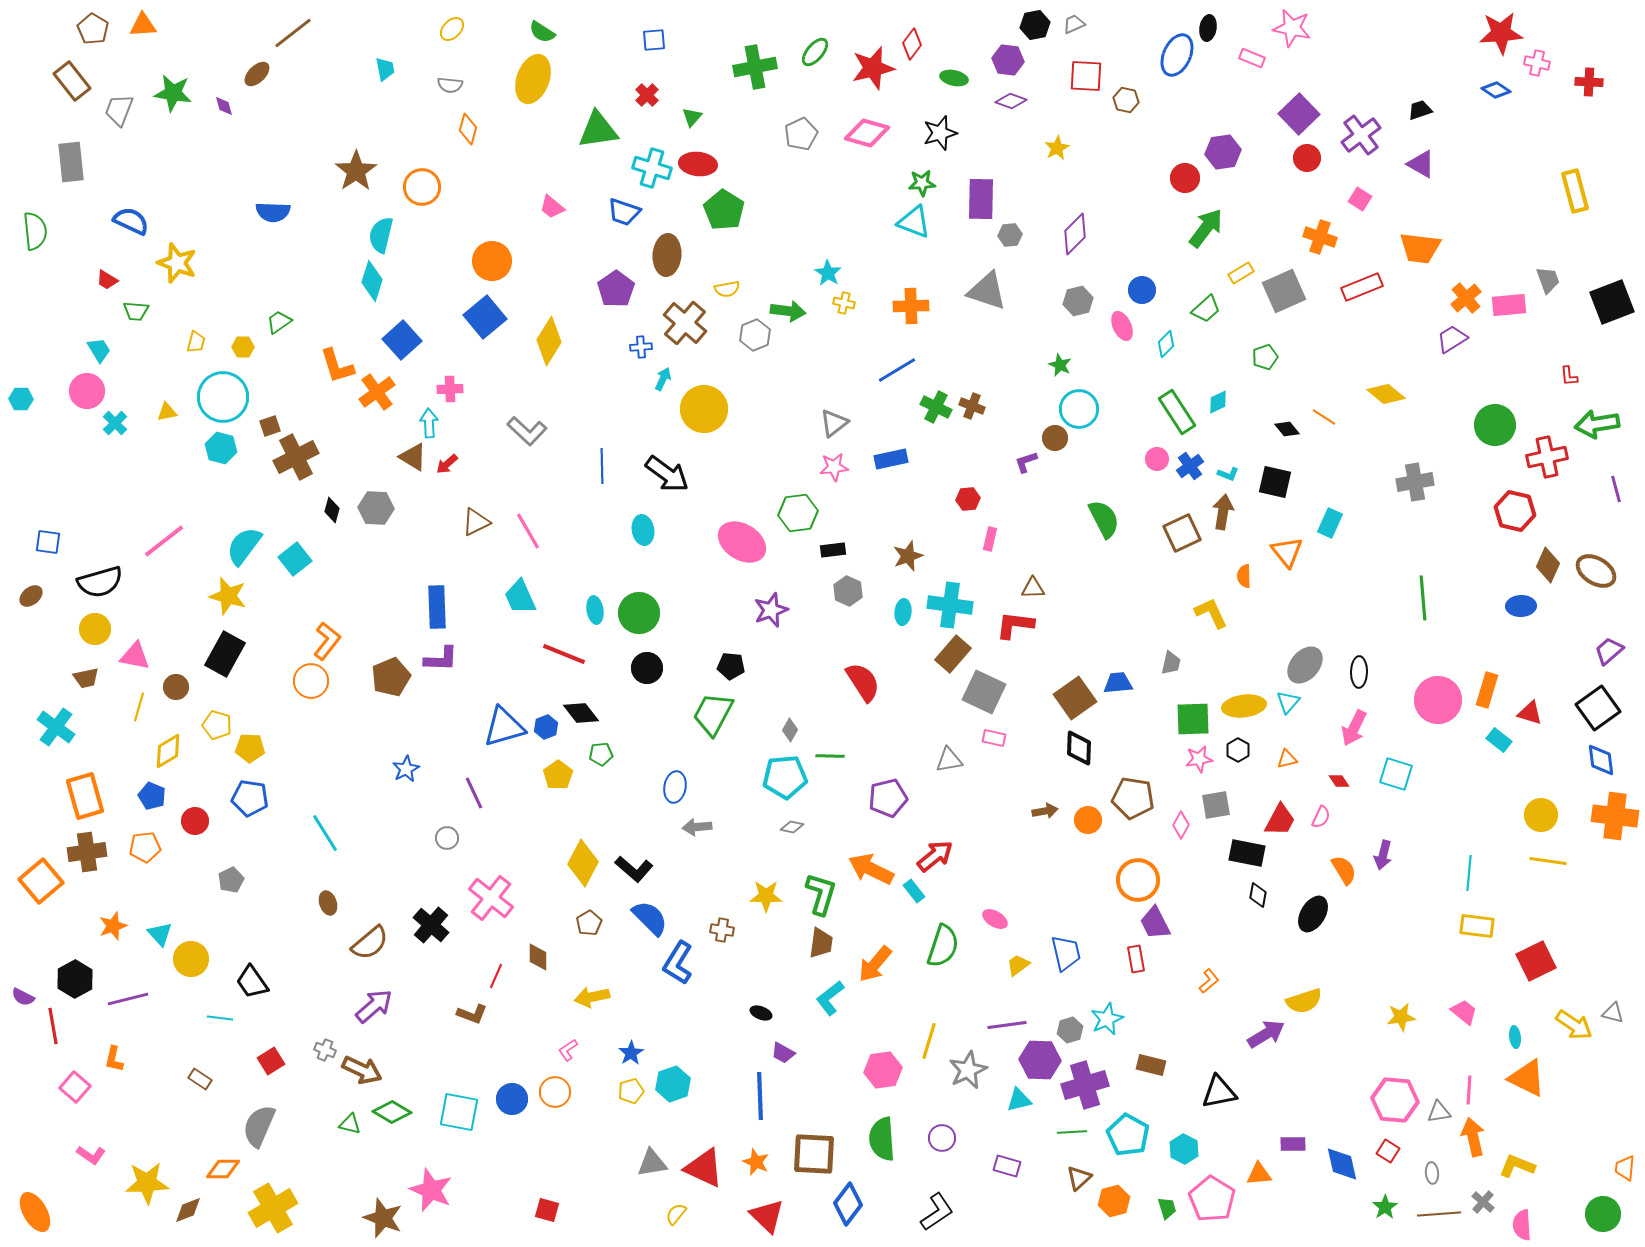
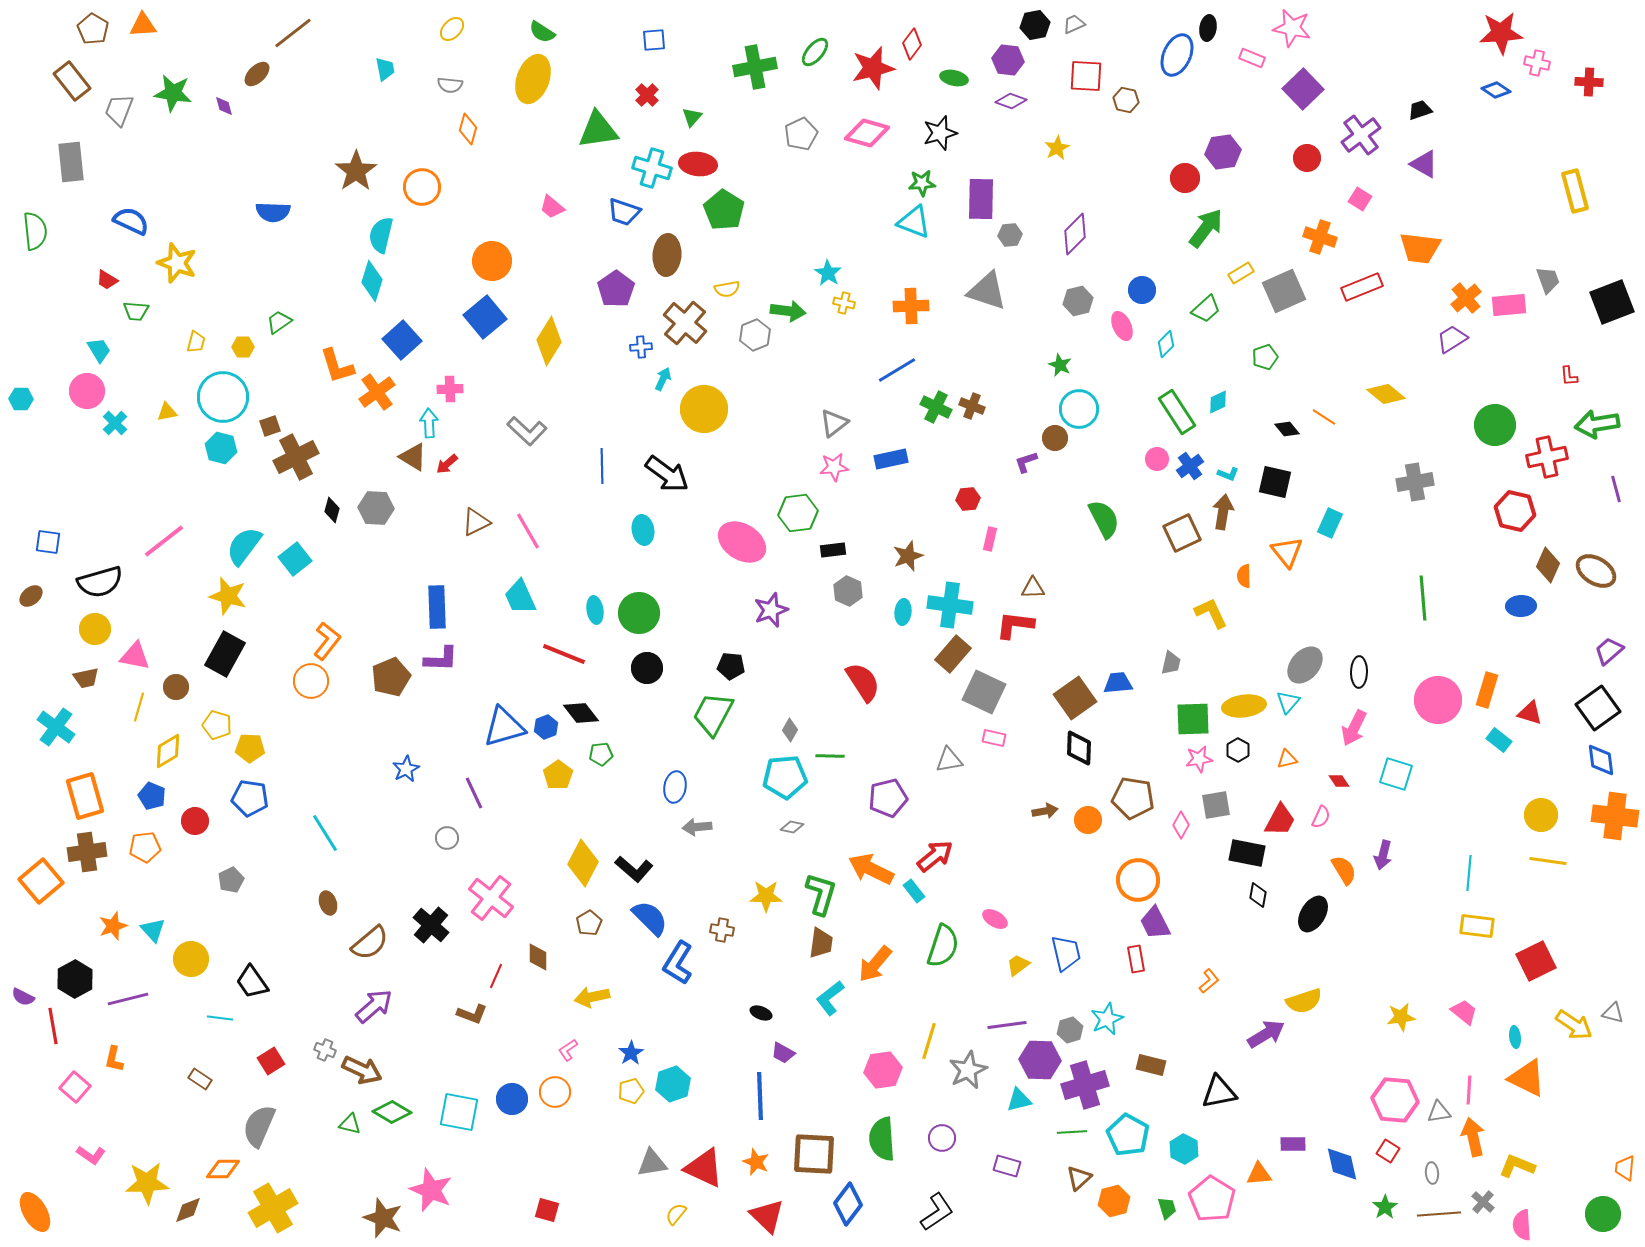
purple square at (1299, 114): moved 4 px right, 25 px up
purple triangle at (1421, 164): moved 3 px right
cyan triangle at (160, 934): moved 7 px left, 4 px up
